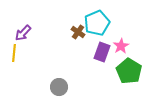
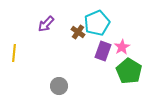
purple arrow: moved 23 px right, 9 px up
pink star: moved 1 px right, 1 px down
purple rectangle: moved 1 px right, 1 px up
gray circle: moved 1 px up
